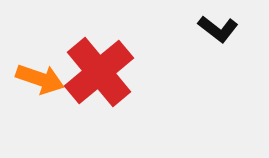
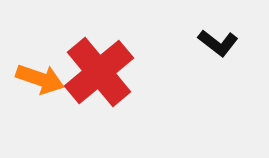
black L-shape: moved 14 px down
